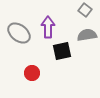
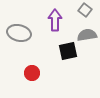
purple arrow: moved 7 px right, 7 px up
gray ellipse: rotated 25 degrees counterclockwise
black square: moved 6 px right
